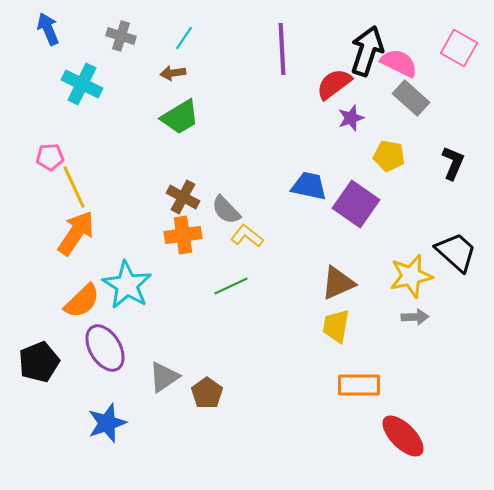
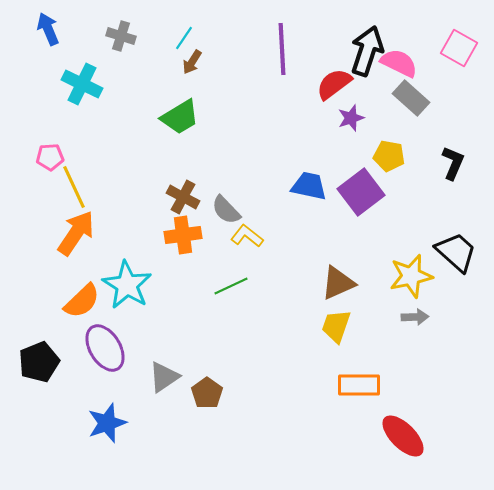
brown arrow: moved 19 px right, 11 px up; rotated 50 degrees counterclockwise
purple square: moved 5 px right, 12 px up; rotated 18 degrees clockwise
yellow trapezoid: rotated 9 degrees clockwise
